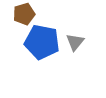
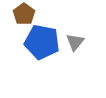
brown pentagon: rotated 20 degrees counterclockwise
